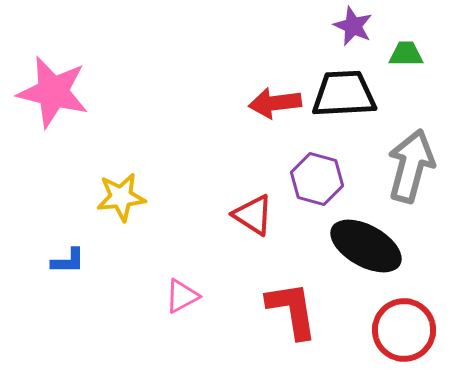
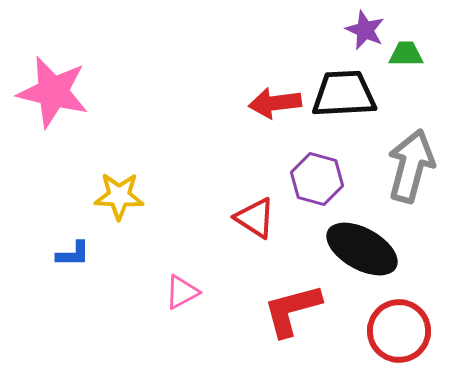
purple star: moved 12 px right, 4 px down
yellow star: moved 2 px left, 1 px up; rotated 9 degrees clockwise
red triangle: moved 2 px right, 3 px down
black ellipse: moved 4 px left, 3 px down
blue L-shape: moved 5 px right, 7 px up
pink triangle: moved 4 px up
red L-shape: rotated 96 degrees counterclockwise
red circle: moved 5 px left, 1 px down
